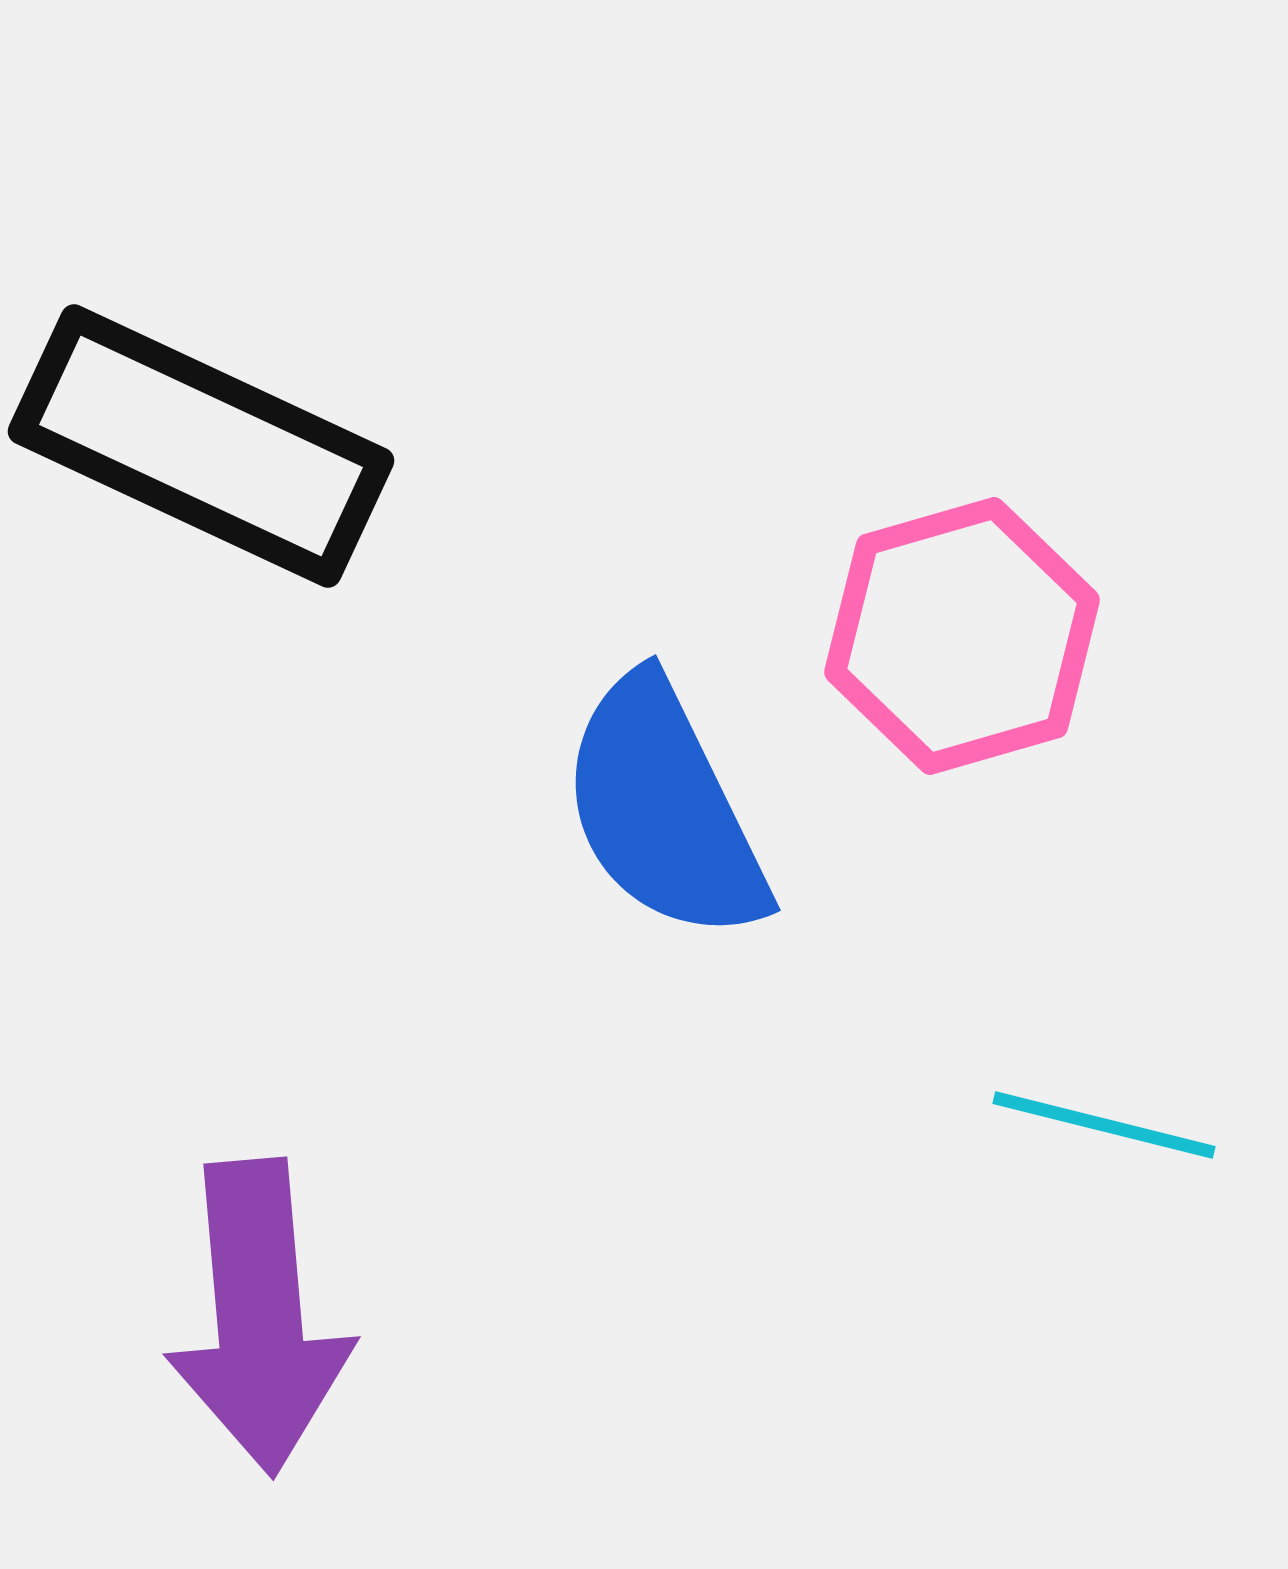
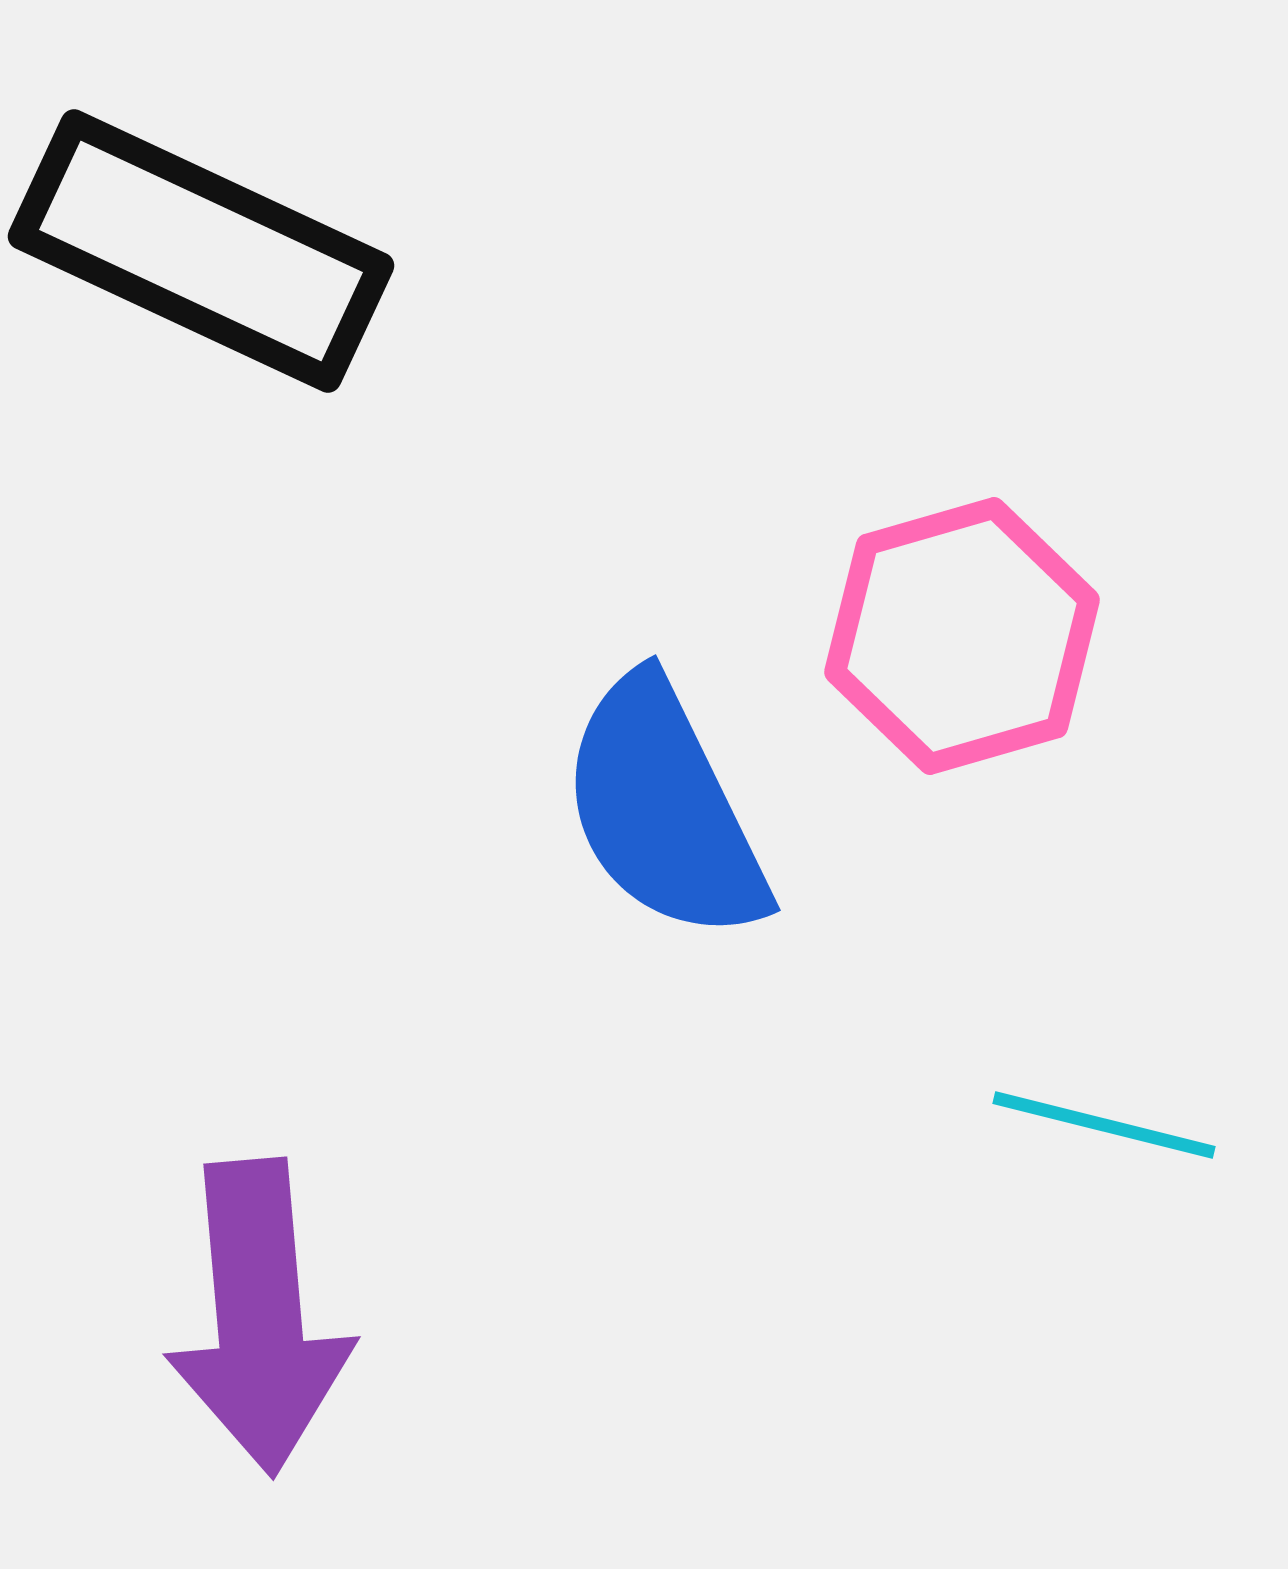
black rectangle: moved 195 px up
